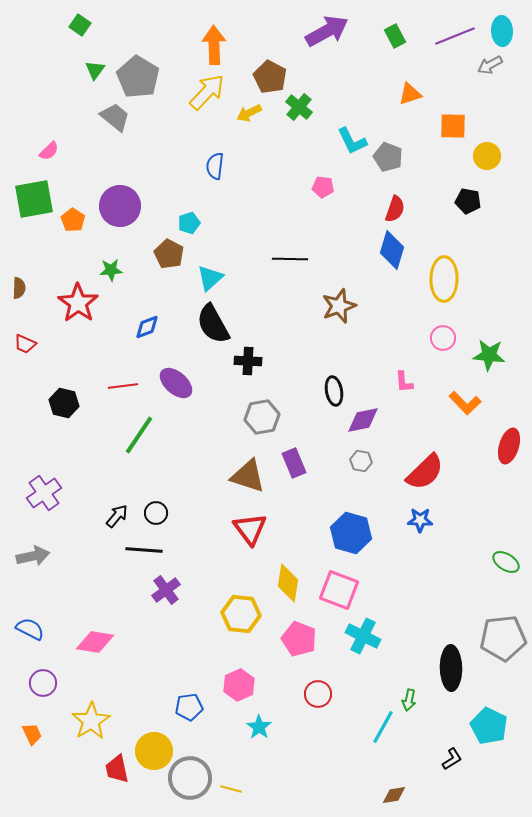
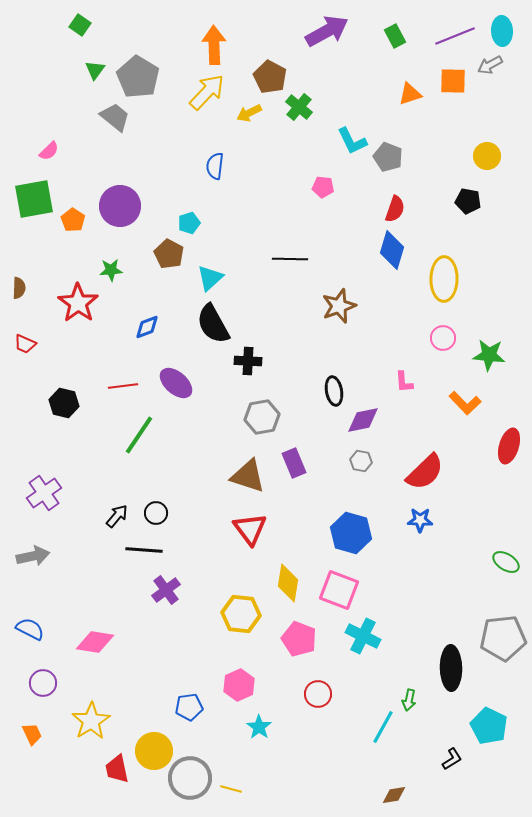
orange square at (453, 126): moved 45 px up
